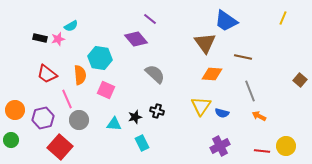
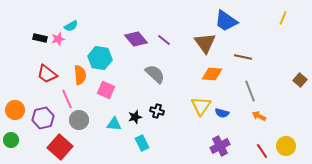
purple line: moved 14 px right, 21 px down
red line: rotated 49 degrees clockwise
